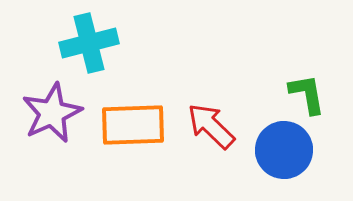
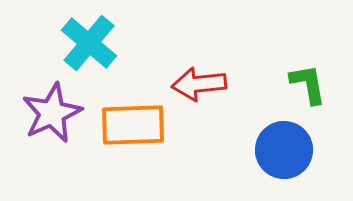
cyan cross: rotated 36 degrees counterclockwise
green L-shape: moved 1 px right, 10 px up
red arrow: moved 12 px left, 42 px up; rotated 50 degrees counterclockwise
